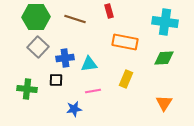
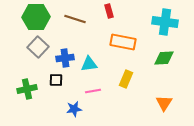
orange rectangle: moved 2 px left
green cross: rotated 18 degrees counterclockwise
